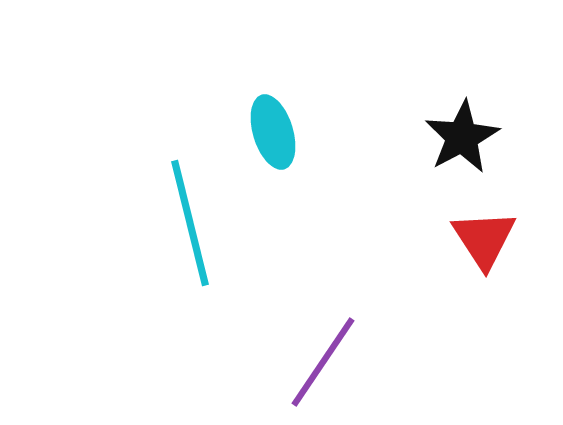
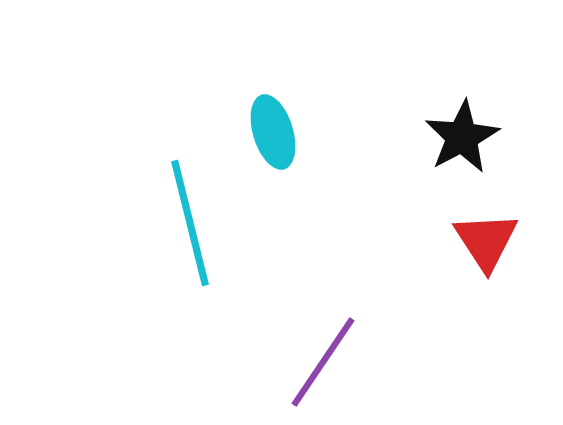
red triangle: moved 2 px right, 2 px down
